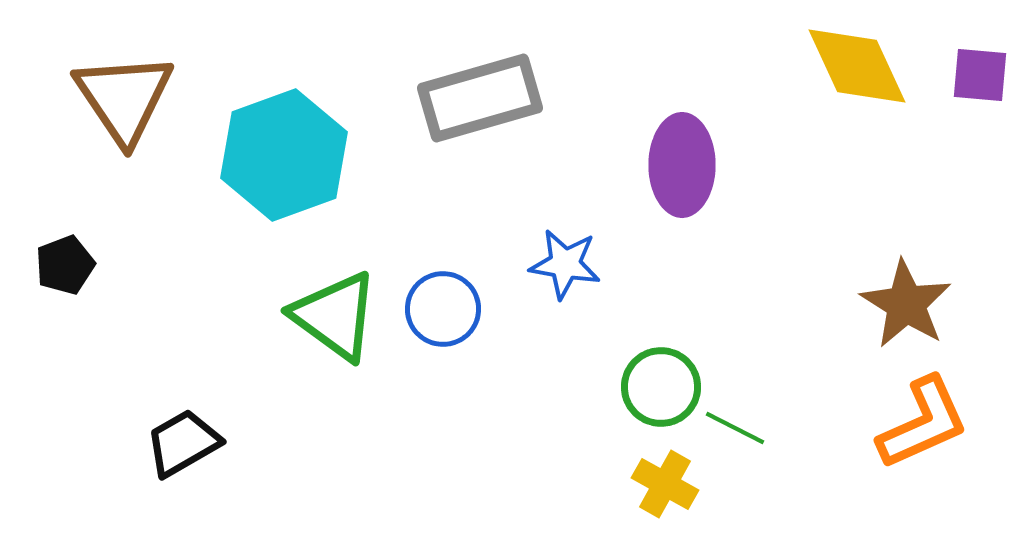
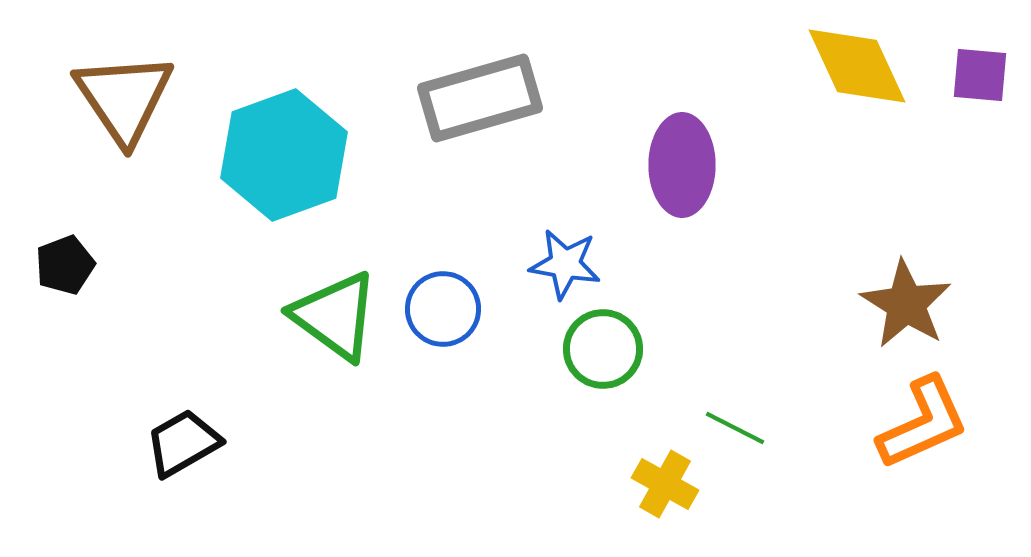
green circle: moved 58 px left, 38 px up
